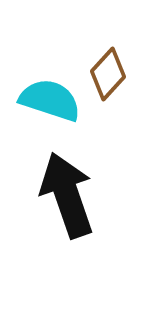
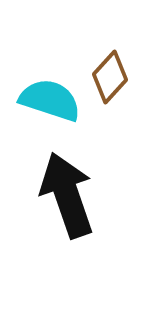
brown diamond: moved 2 px right, 3 px down
